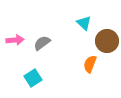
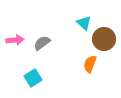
brown circle: moved 3 px left, 2 px up
